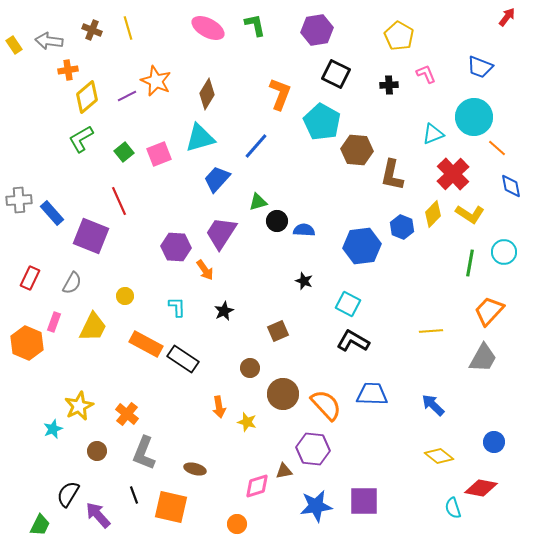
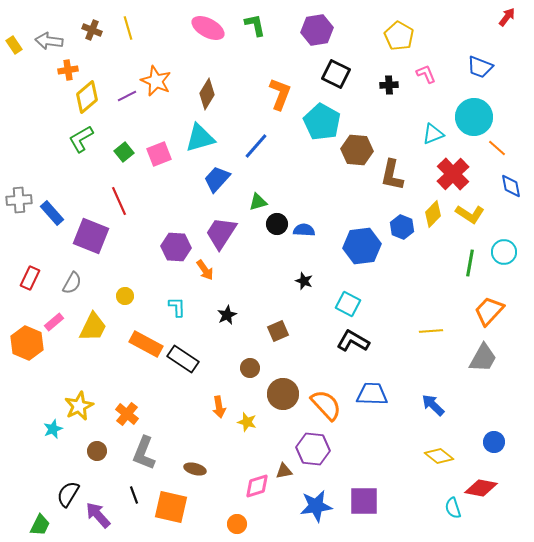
black circle at (277, 221): moved 3 px down
black star at (224, 311): moved 3 px right, 4 px down
pink rectangle at (54, 322): rotated 30 degrees clockwise
